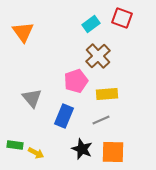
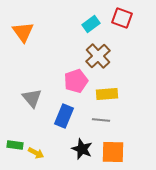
gray line: rotated 30 degrees clockwise
